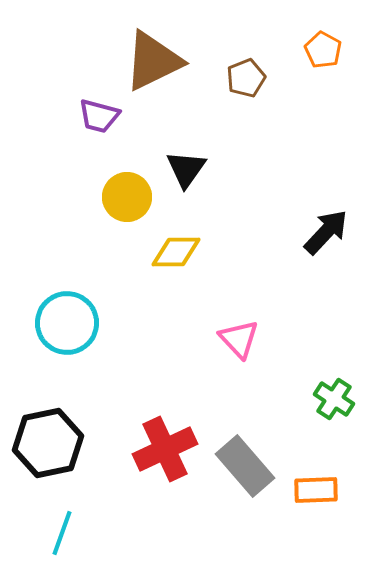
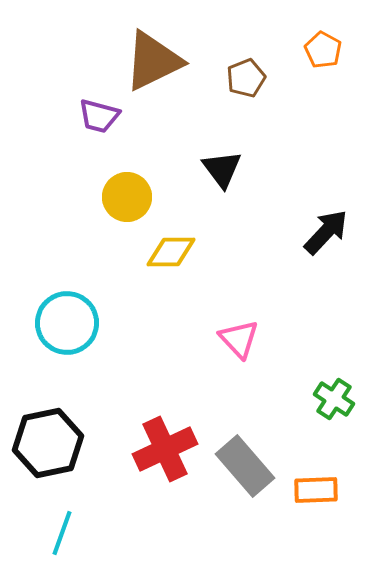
black triangle: moved 36 px right; rotated 12 degrees counterclockwise
yellow diamond: moved 5 px left
